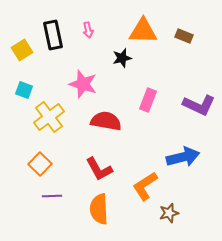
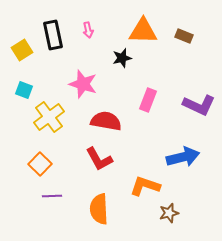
red L-shape: moved 10 px up
orange L-shape: rotated 52 degrees clockwise
